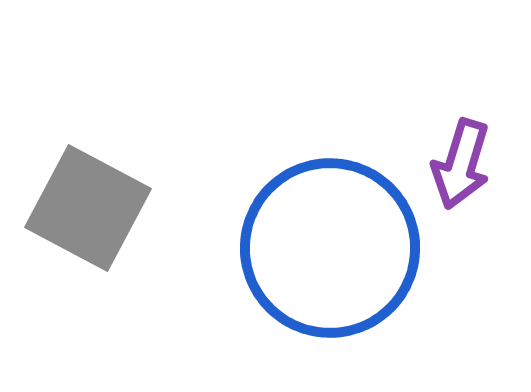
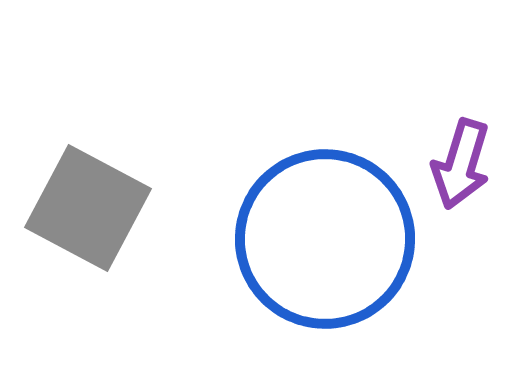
blue circle: moved 5 px left, 9 px up
